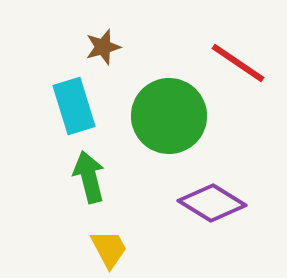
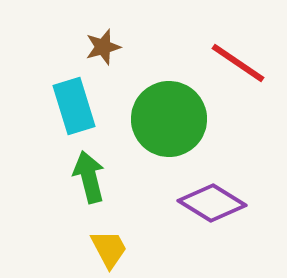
green circle: moved 3 px down
